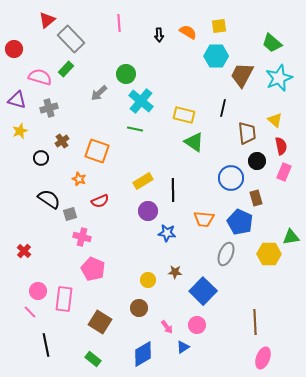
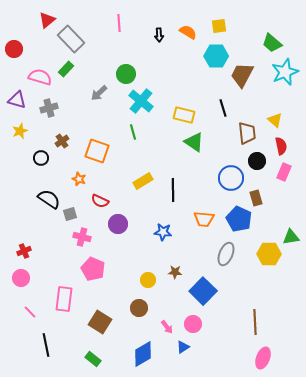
cyan star at (279, 78): moved 6 px right, 6 px up
black line at (223, 108): rotated 30 degrees counterclockwise
green line at (135, 129): moved 2 px left, 3 px down; rotated 63 degrees clockwise
red semicircle at (100, 201): rotated 48 degrees clockwise
purple circle at (148, 211): moved 30 px left, 13 px down
blue pentagon at (240, 222): moved 1 px left, 3 px up
blue star at (167, 233): moved 4 px left, 1 px up
red cross at (24, 251): rotated 24 degrees clockwise
pink circle at (38, 291): moved 17 px left, 13 px up
pink circle at (197, 325): moved 4 px left, 1 px up
